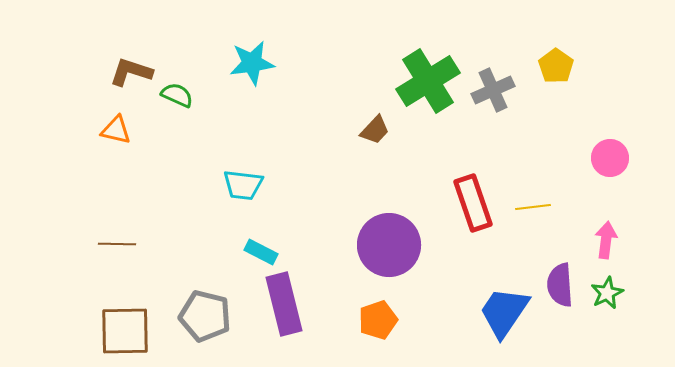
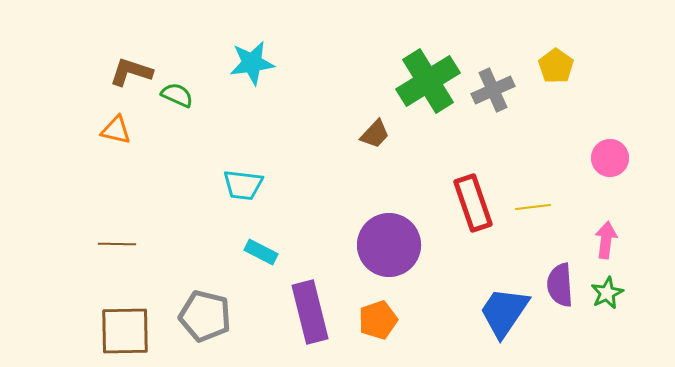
brown trapezoid: moved 4 px down
purple rectangle: moved 26 px right, 8 px down
